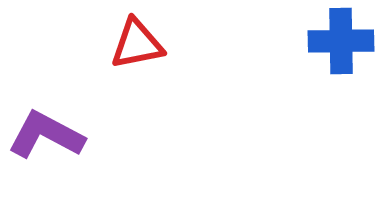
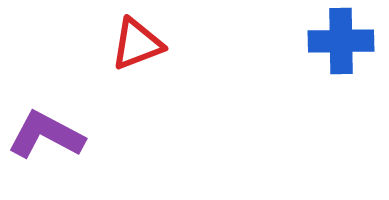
red triangle: rotated 10 degrees counterclockwise
